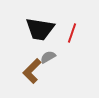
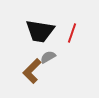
black trapezoid: moved 2 px down
